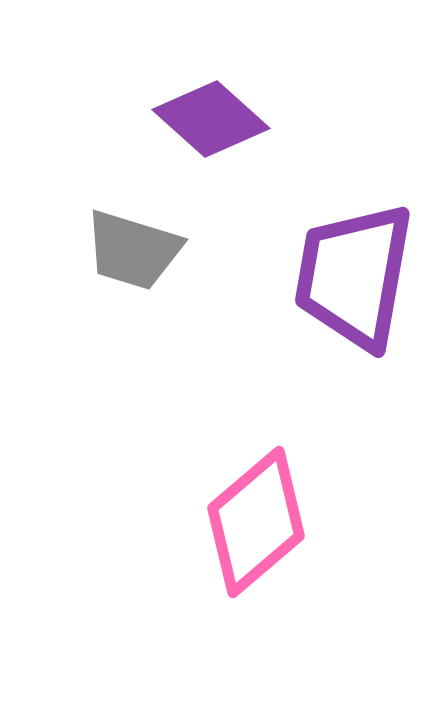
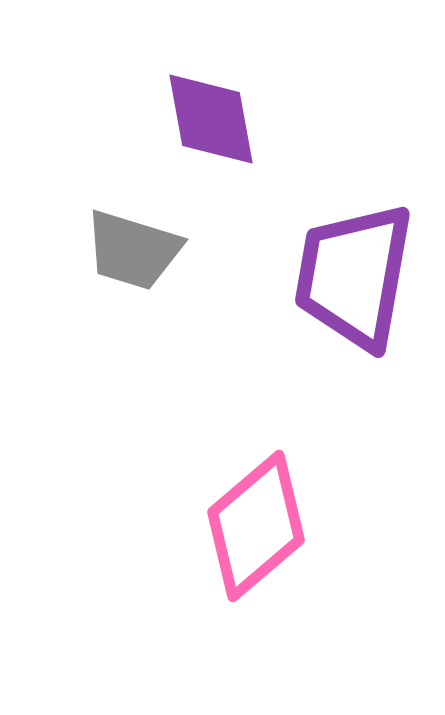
purple diamond: rotated 38 degrees clockwise
pink diamond: moved 4 px down
